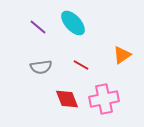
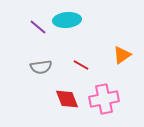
cyan ellipse: moved 6 px left, 3 px up; rotated 52 degrees counterclockwise
